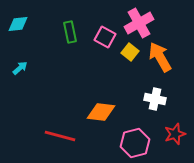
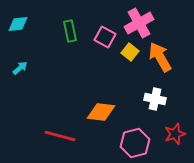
green rectangle: moved 1 px up
